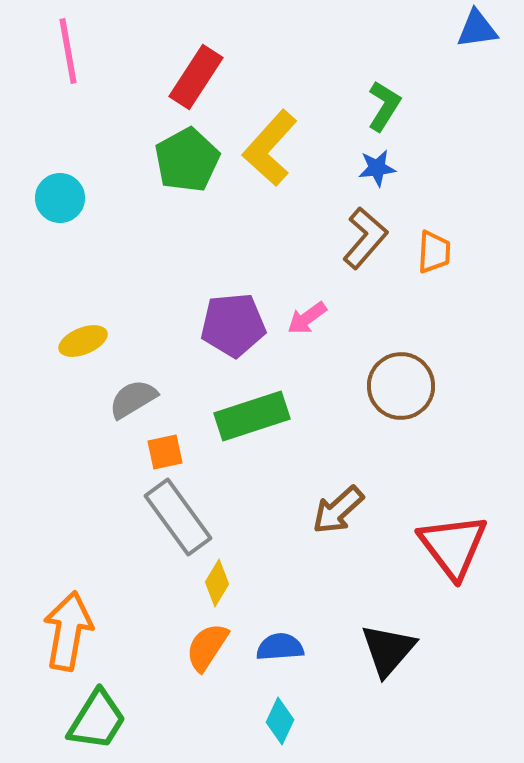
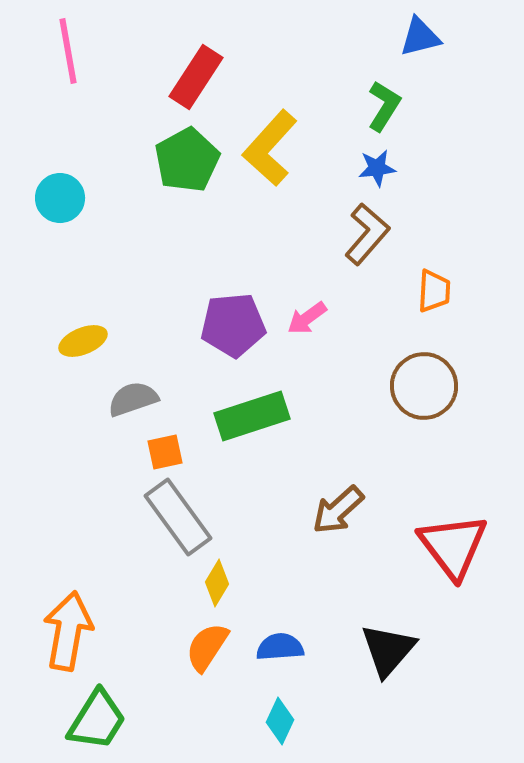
blue triangle: moved 57 px left, 8 px down; rotated 6 degrees counterclockwise
brown L-shape: moved 2 px right, 4 px up
orange trapezoid: moved 39 px down
brown circle: moved 23 px right
gray semicircle: rotated 12 degrees clockwise
